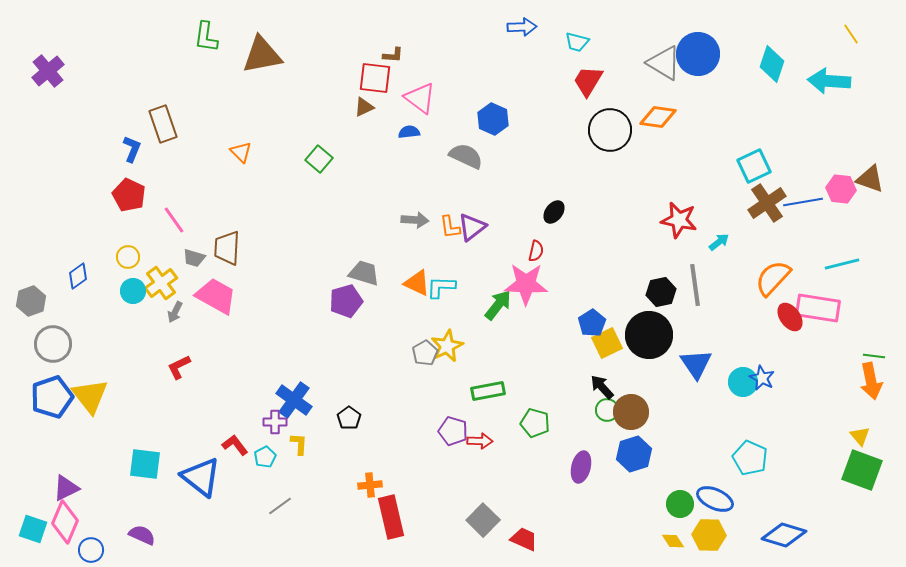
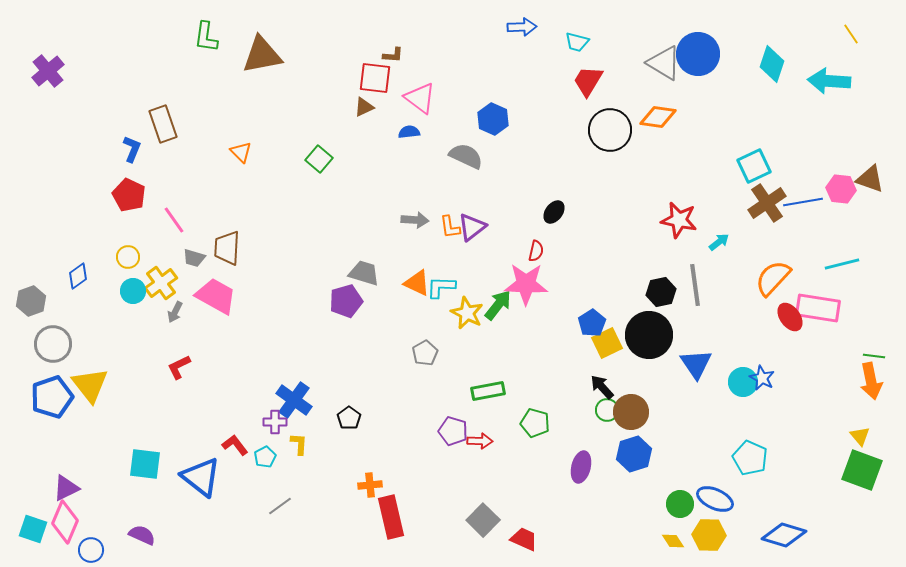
yellow star at (447, 346): moved 20 px right, 33 px up; rotated 20 degrees counterclockwise
yellow triangle at (90, 396): moved 11 px up
